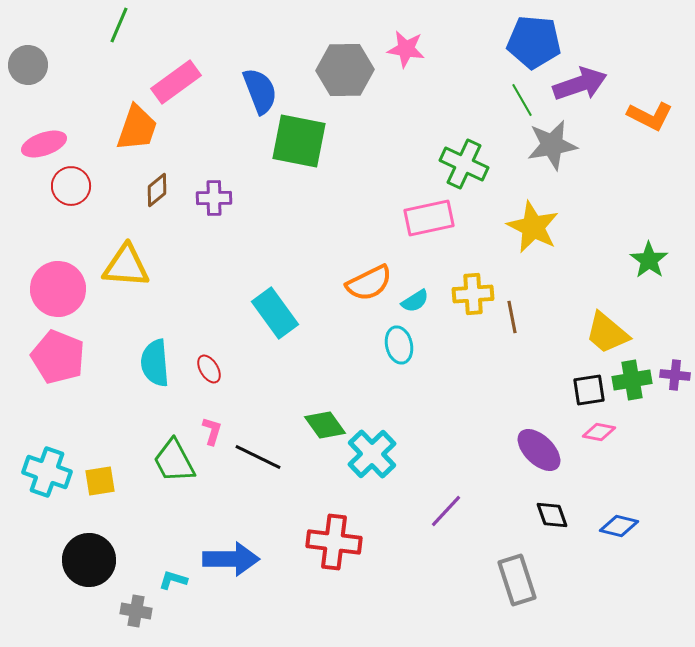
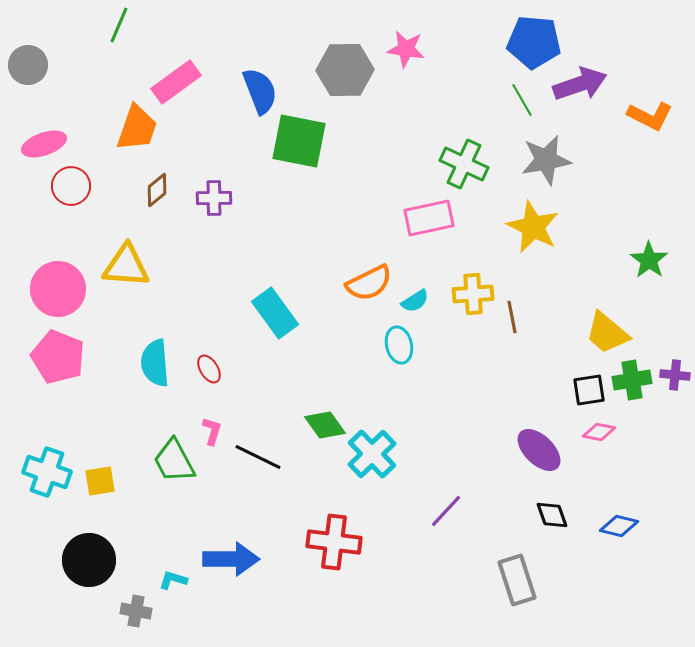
gray star at (552, 145): moved 6 px left, 15 px down
